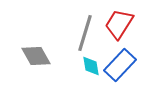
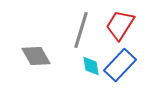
red trapezoid: moved 1 px right, 1 px down
gray line: moved 4 px left, 3 px up
